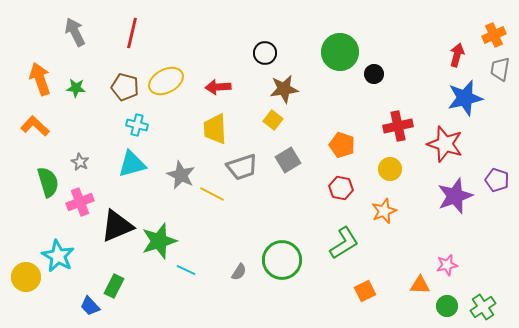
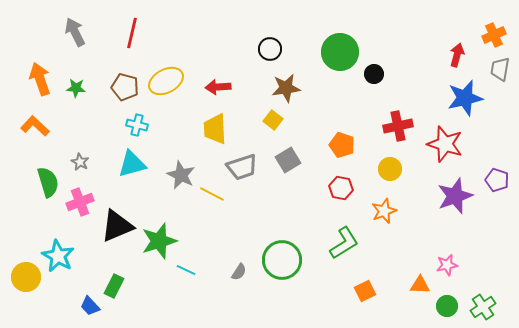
black circle at (265, 53): moved 5 px right, 4 px up
brown star at (284, 89): moved 2 px right, 1 px up
